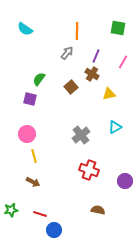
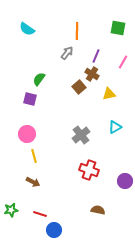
cyan semicircle: moved 2 px right
brown square: moved 8 px right
